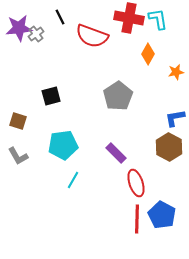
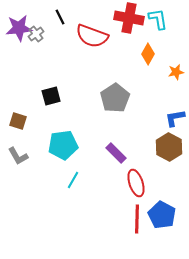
gray pentagon: moved 3 px left, 2 px down
